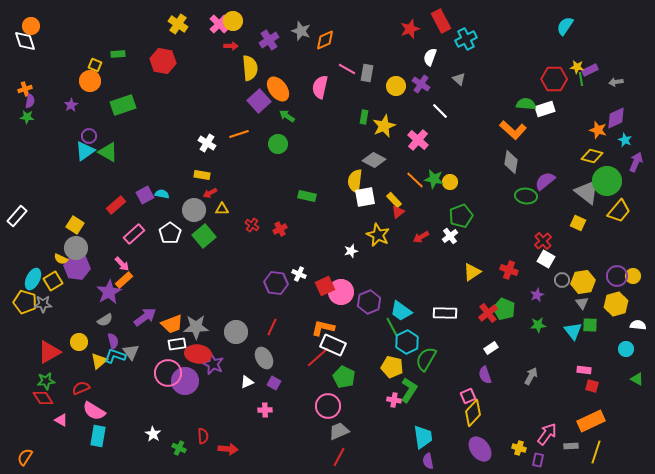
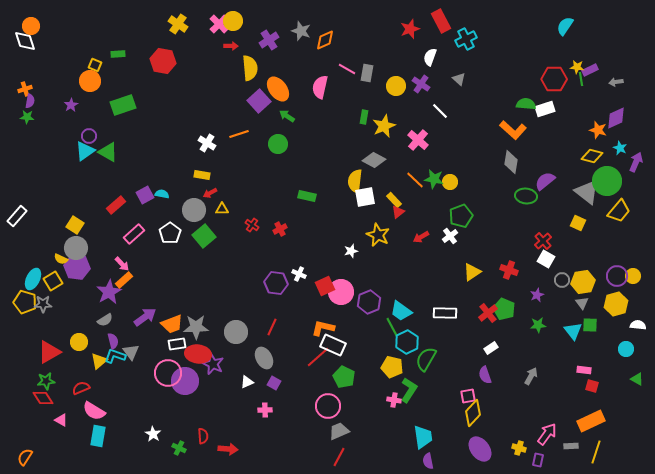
cyan star at (625, 140): moved 5 px left, 8 px down
pink square at (468, 396): rotated 14 degrees clockwise
